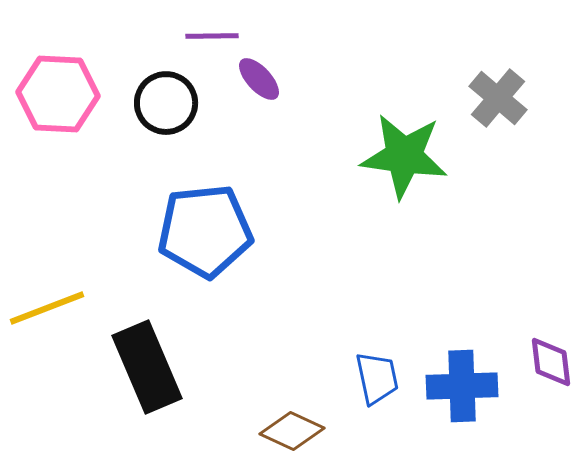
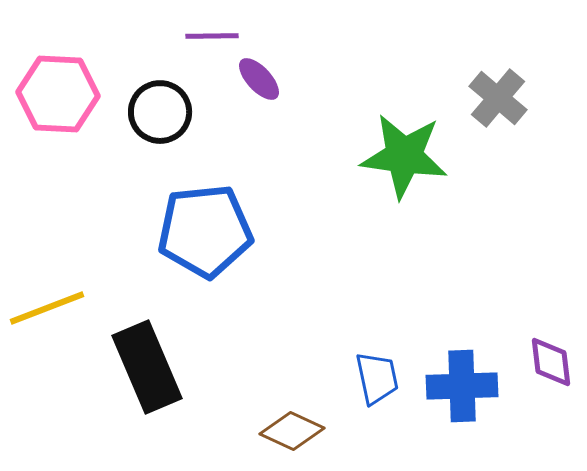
black circle: moved 6 px left, 9 px down
